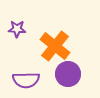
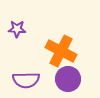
orange cross: moved 6 px right, 5 px down; rotated 12 degrees counterclockwise
purple circle: moved 5 px down
